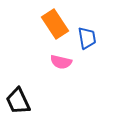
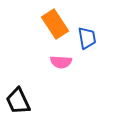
pink semicircle: rotated 10 degrees counterclockwise
